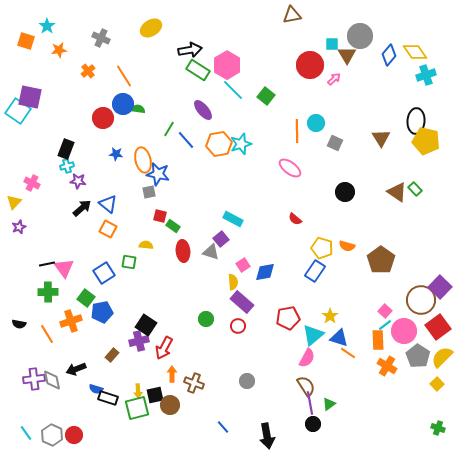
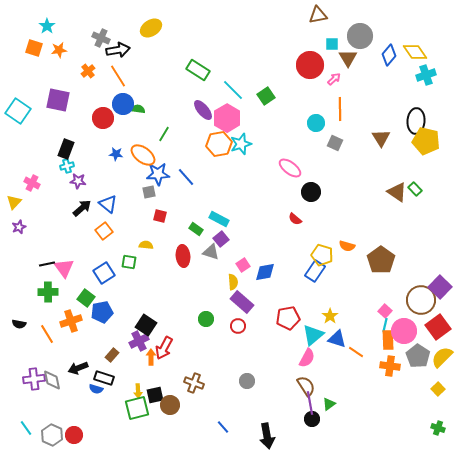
brown triangle at (292, 15): moved 26 px right
orange square at (26, 41): moved 8 px right, 7 px down
black arrow at (190, 50): moved 72 px left
brown triangle at (347, 55): moved 1 px right, 3 px down
pink hexagon at (227, 65): moved 53 px down
orange line at (124, 76): moved 6 px left
green square at (266, 96): rotated 18 degrees clockwise
purple square at (30, 97): moved 28 px right, 3 px down
green line at (169, 129): moved 5 px left, 5 px down
orange line at (297, 131): moved 43 px right, 22 px up
blue line at (186, 140): moved 37 px down
orange ellipse at (143, 160): moved 5 px up; rotated 40 degrees counterclockwise
blue star at (158, 174): rotated 15 degrees counterclockwise
black circle at (345, 192): moved 34 px left
cyan rectangle at (233, 219): moved 14 px left
green rectangle at (173, 226): moved 23 px right, 3 px down
orange square at (108, 229): moved 4 px left, 2 px down; rotated 24 degrees clockwise
yellow pentagon at (322, 248): moved 7 px down
red ellipse at (183, 251): moved 5 px down
cyan line at (385, 325): rotated 40 degrees counterclockwise
blue triangle at (339, 338): moved 2 px left, 1 px down
orange rectangle at (378, 340): moved 10 px right
purple cross at (139, 341): rotated 12 degrees counterclockwise
orange line at (348, 353): moved 8 px right, 1 px up
orange cross at (387, 366): moved 3 px right; rotated 24 degrees counterclockwise
black arrow at (76, 369): moved 2 px right, 1 px up
orange arrow at (172, 374): moved 21 px left, 17 px up
yellow square at (437, 384): moved 1 px right, 5 px down
black rectangle at (108, 398): moved 4 px left, 20 px up
black circle at (313, 424): moved 1 px left, 5 px up
cyan line at (26, 433): moved 5 px up
